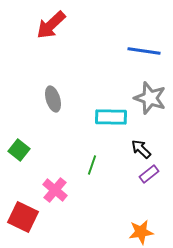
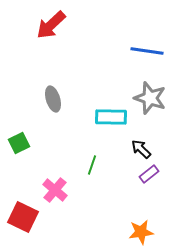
blue line: moved 3 px right
green square: moved 7 px up; rotated 25 degrees clockwise
